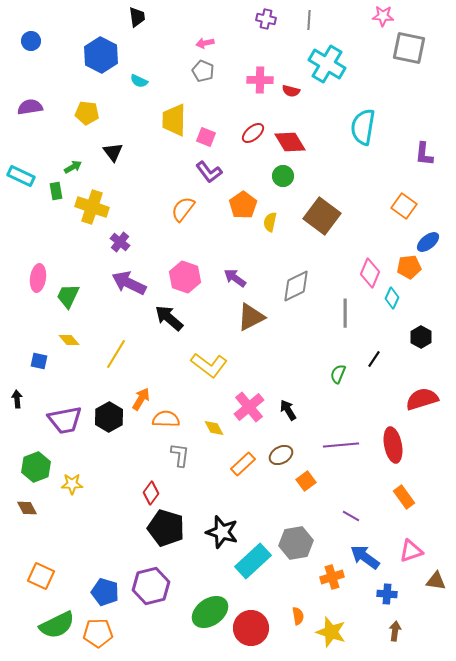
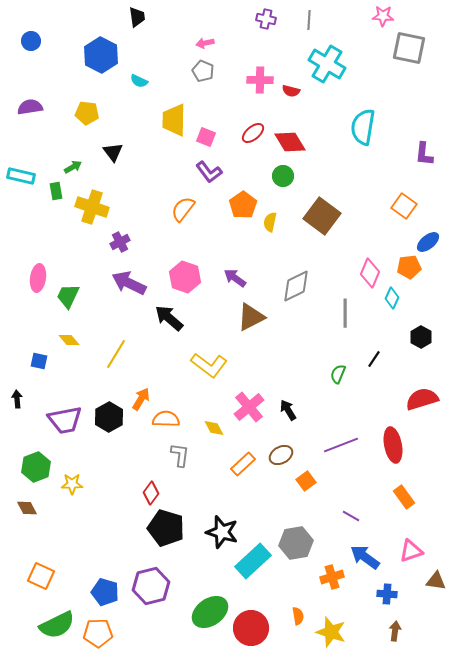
cyan rectangle at (21, 176): rotated 12 degrees counterclockwise
purple cross at (120, 242): rotated 24 degrees clockwise
purple line at (341, 445): rotated 16 degrees counterclockwise
